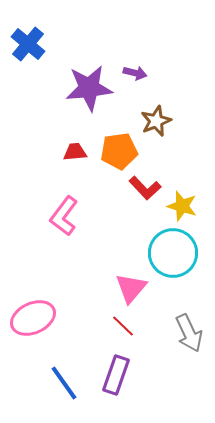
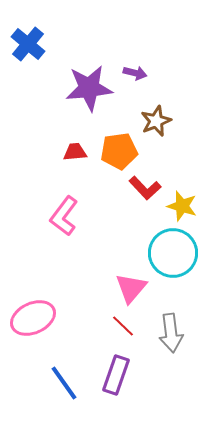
gray arrow: moved 18 px left; rotated 18 degrees clockwise
